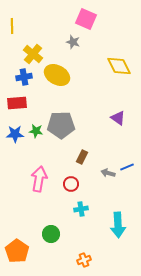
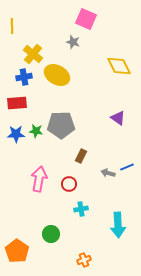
blue star: moved 1 px right
brown rectangle: moved 1 px left, 1 px up
red circle: moved 2 px left
